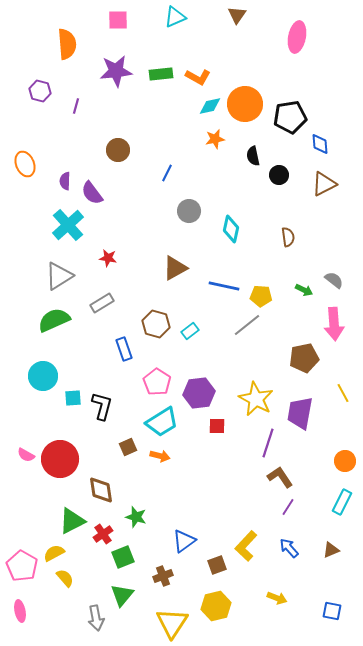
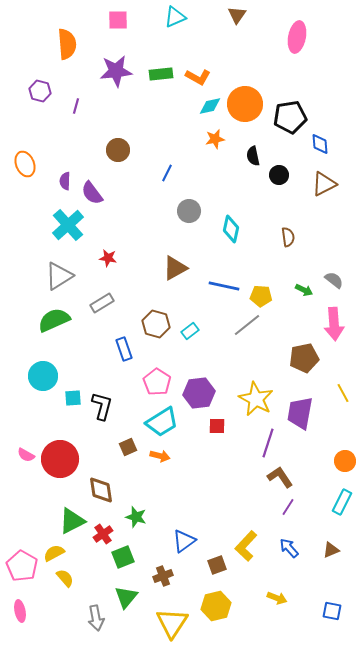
green triangle at (122, 595): moved 4 px right, 2 px down
